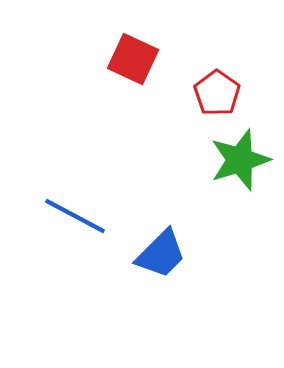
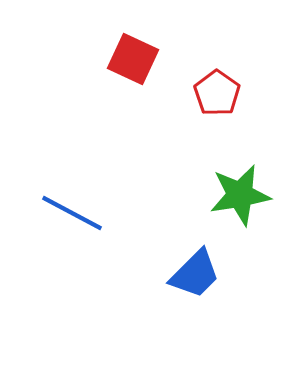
green star: moved 35 px down; rotated 8 degrees clockwise
blue line: moved 3 px left, 3 px up
blue trapezoid: moved 34 px right, 20 px down
